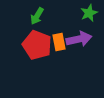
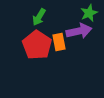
green arrow: moved 2 px right, 1 px down
purple arrow: moved 8 px up
red pentagon: rotated 12 degrees clockwise
